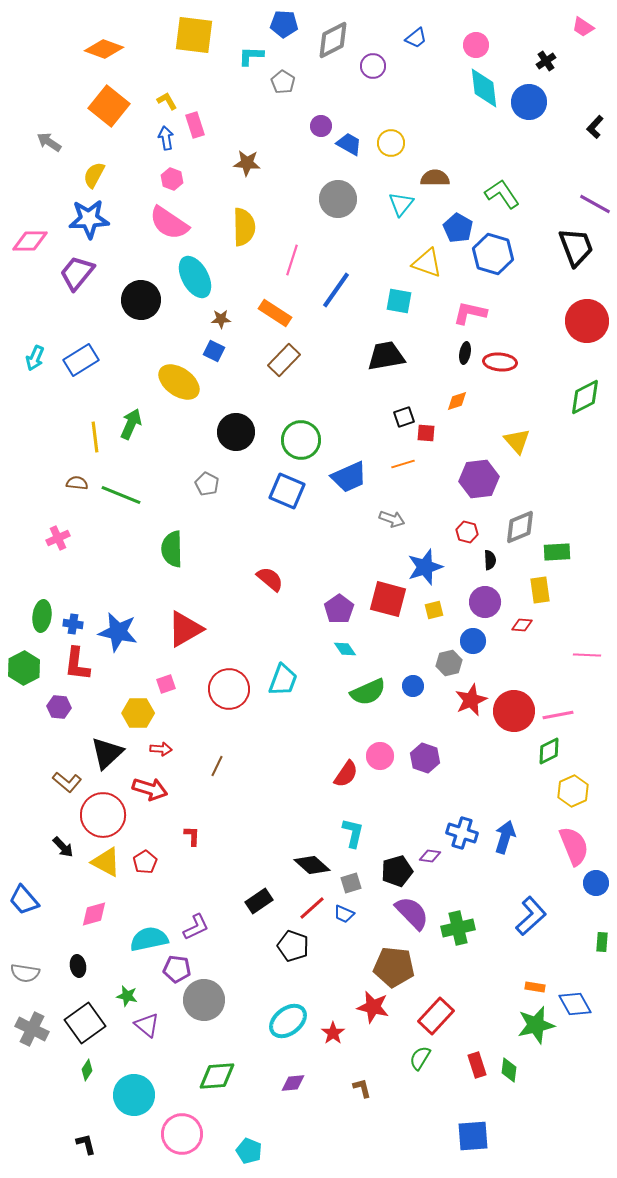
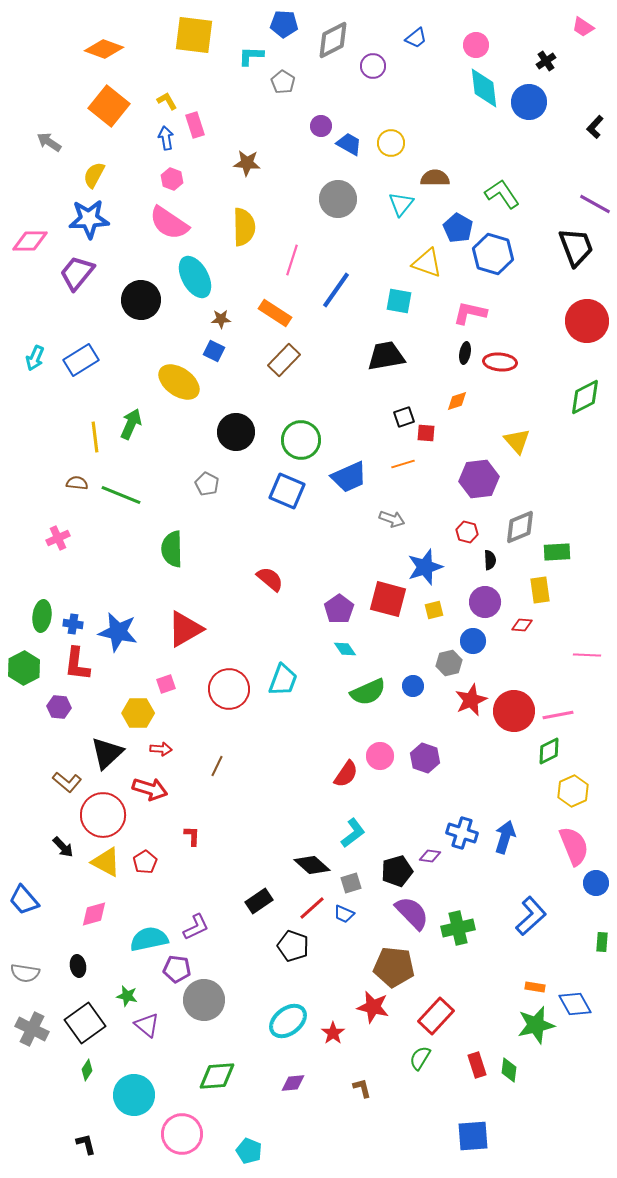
cyan L-shape at (353, 833): rotated 40 degrees clockwise
